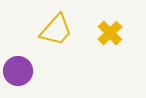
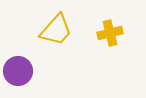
yellow cross: rotated 30 degrees clockwise
